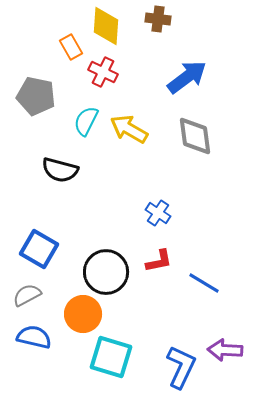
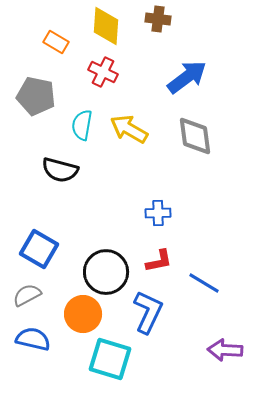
orange rectangle: moved 15 px left, 5 px up; rotated 30 degrees counterclockwise
cyan semicircle: moved 4 px left, 4 px down; rotated 16 degrees counterclockwise
blue cross: rotated 35 degrees counterclockwise
blue semicircle: moved 1 px left, 2 px down
cyan square: moved 1 px left, 2 px down
blue L-shape: moved 33 px left, 55 px up
